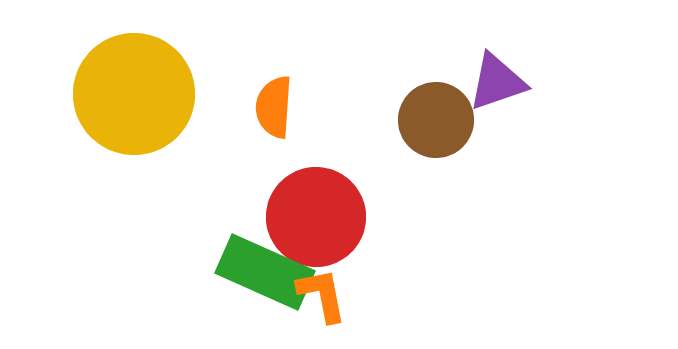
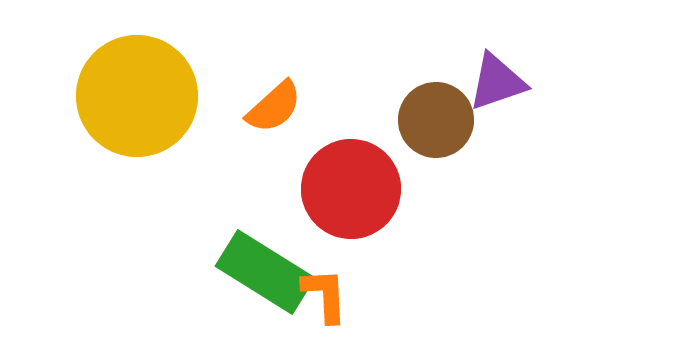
yellow circle: moved 3 px right, 2 px down
orange semicircle: rotated 136 degrees counterclockwise
red circle: moved 35 px right, 28 px up
green rectangle: rotated 8 degrees clockwise
orange L-shape: moved 3 px right; rotated 8 degrees clockwise
